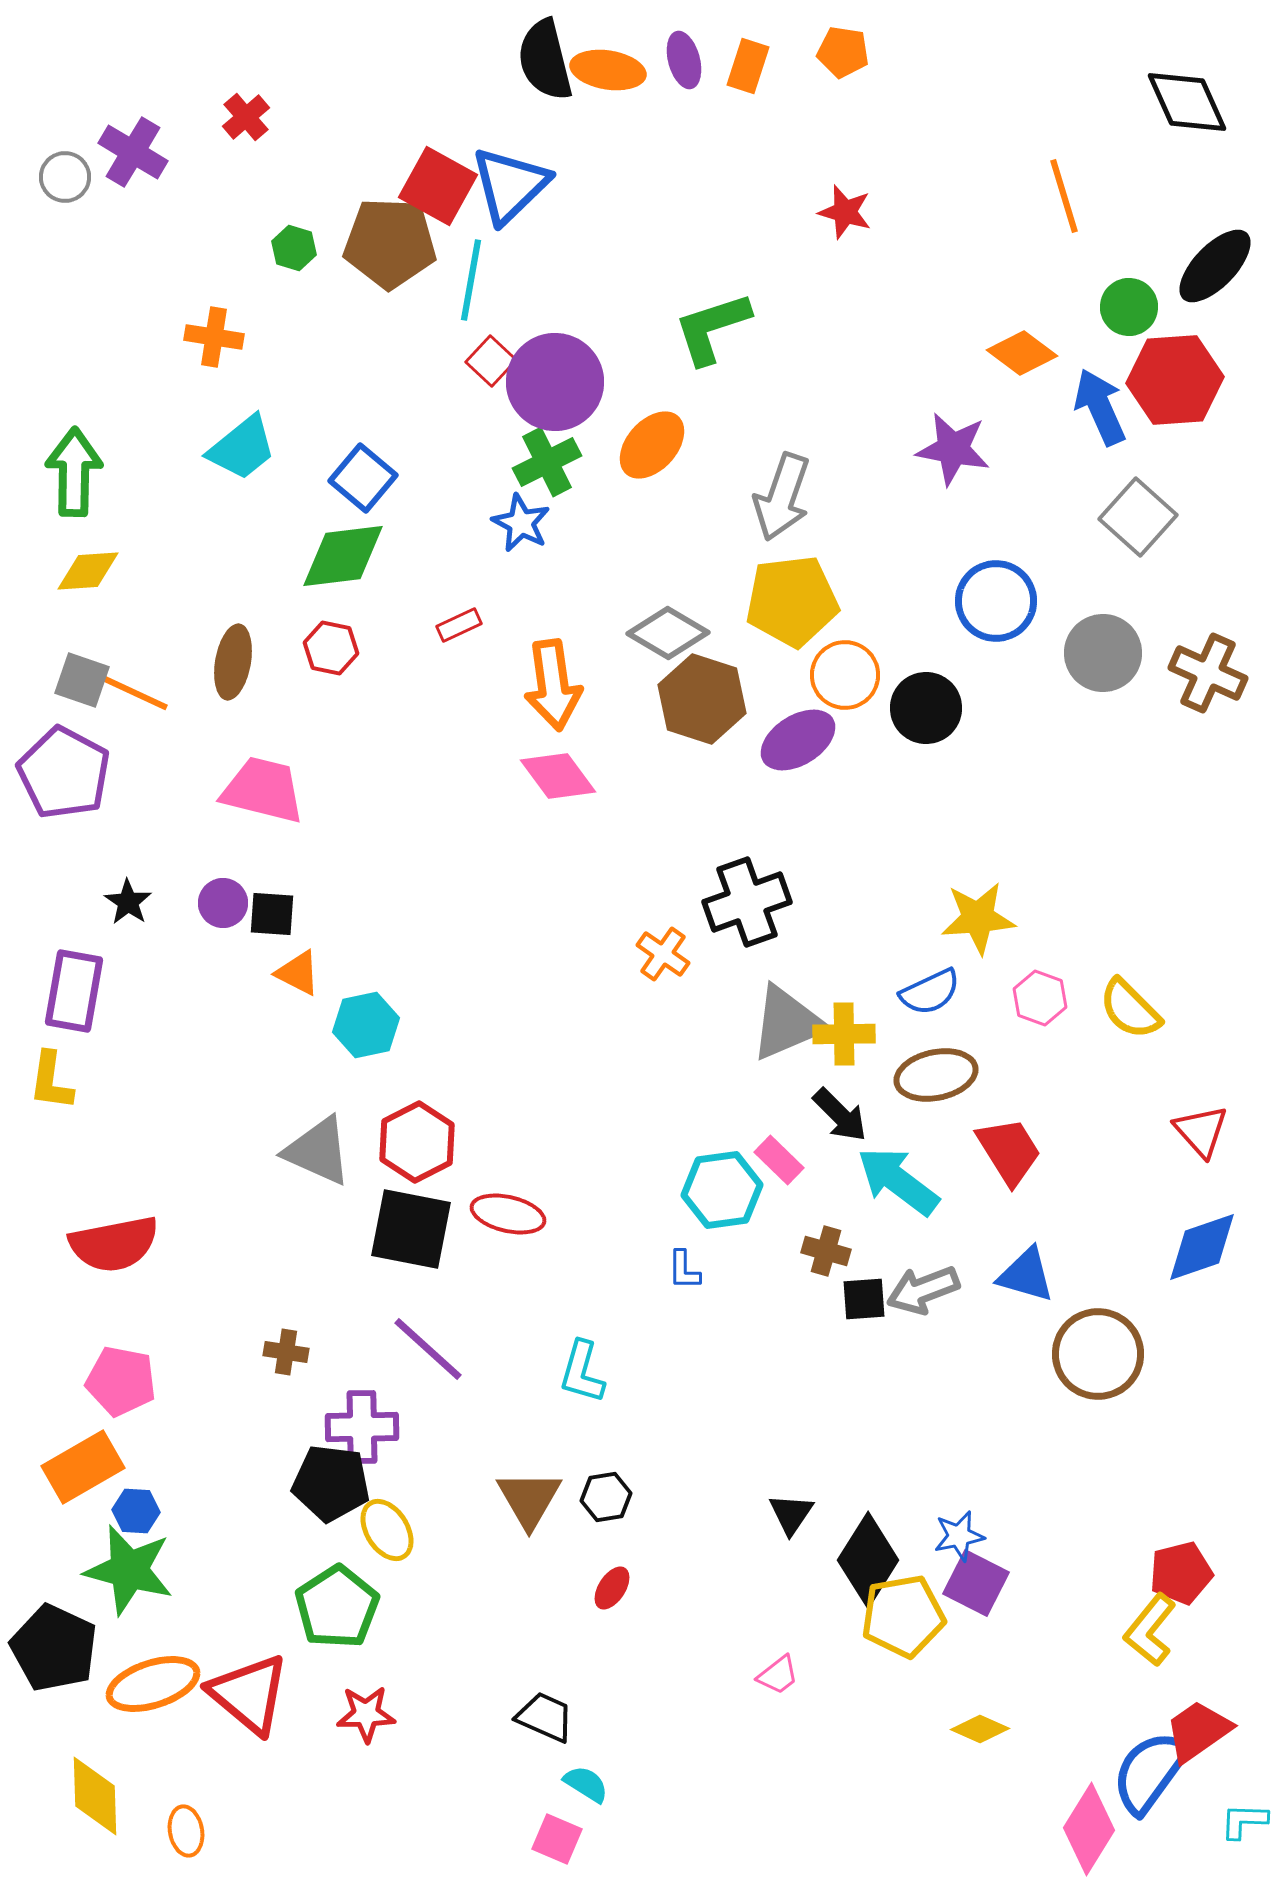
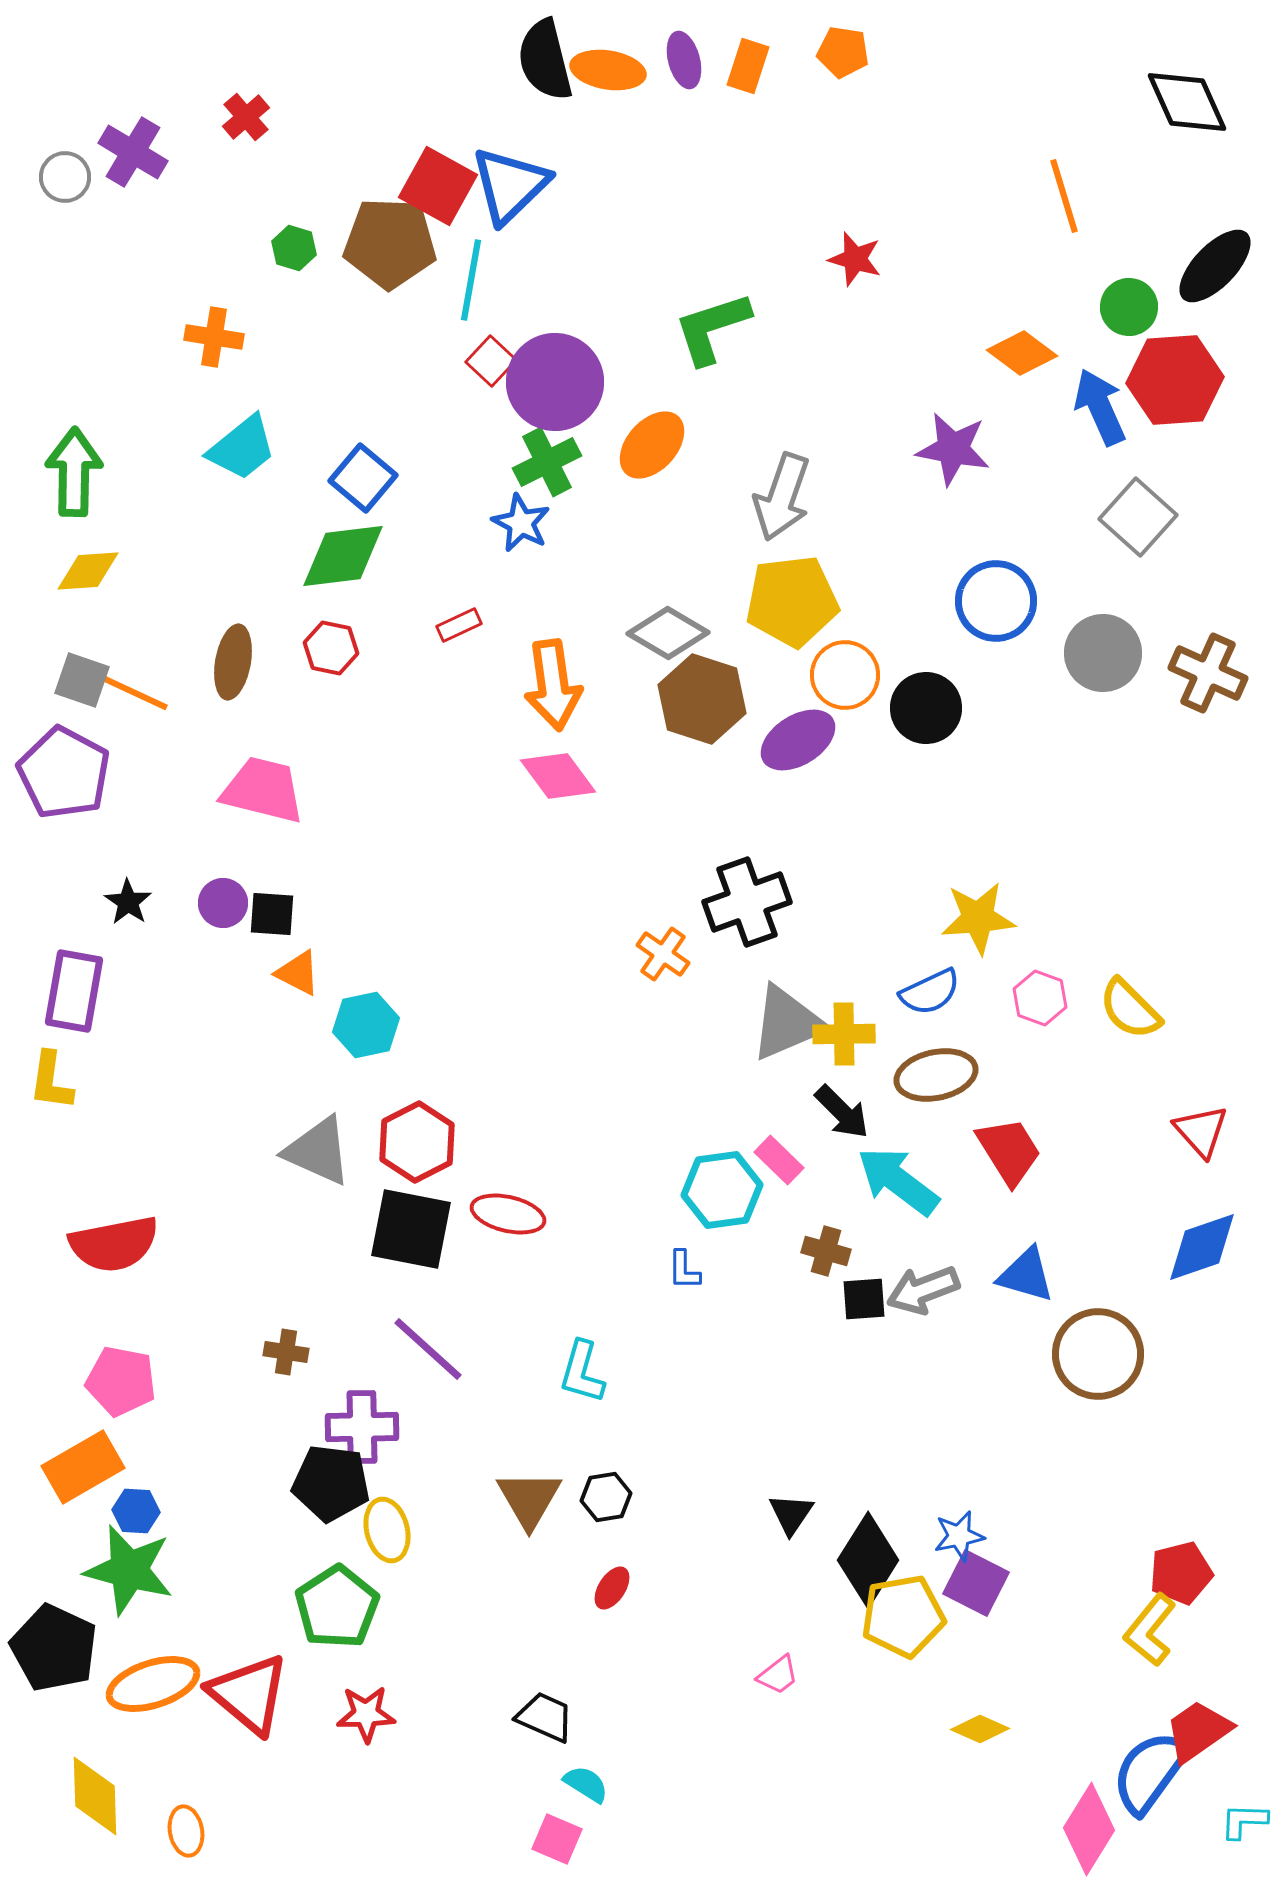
red star at (845, 212): moved 10 px right, 47 px down
black arrow at (840, 1115): moved 2 px right, 3 px up
yellow ellipse at (387, 1530): rotated 18 degrees clockwise
